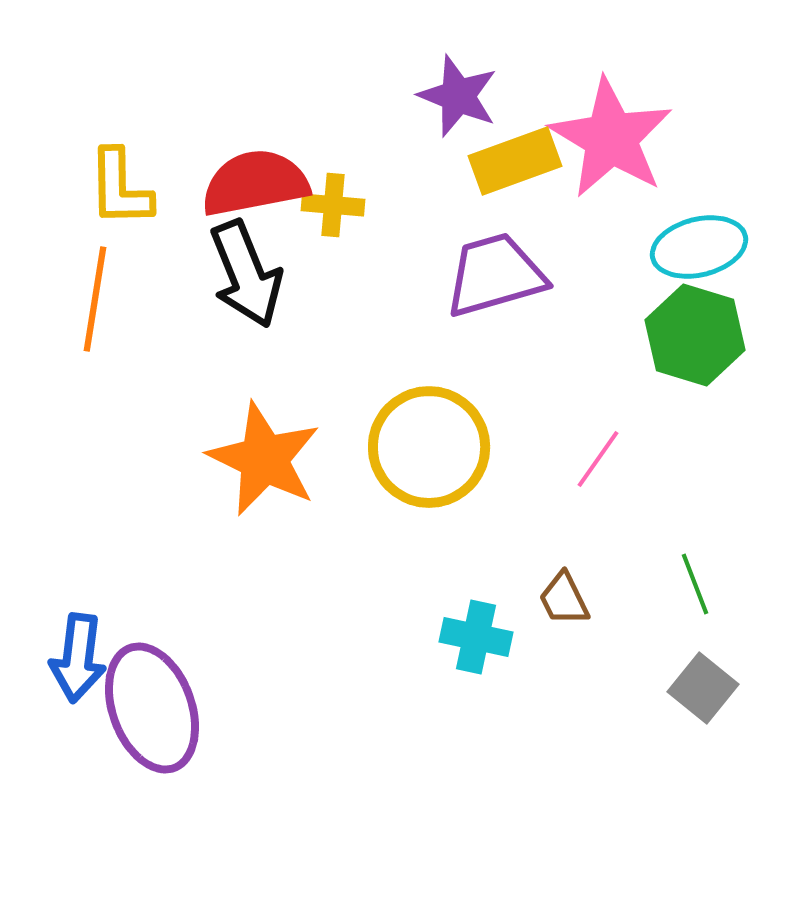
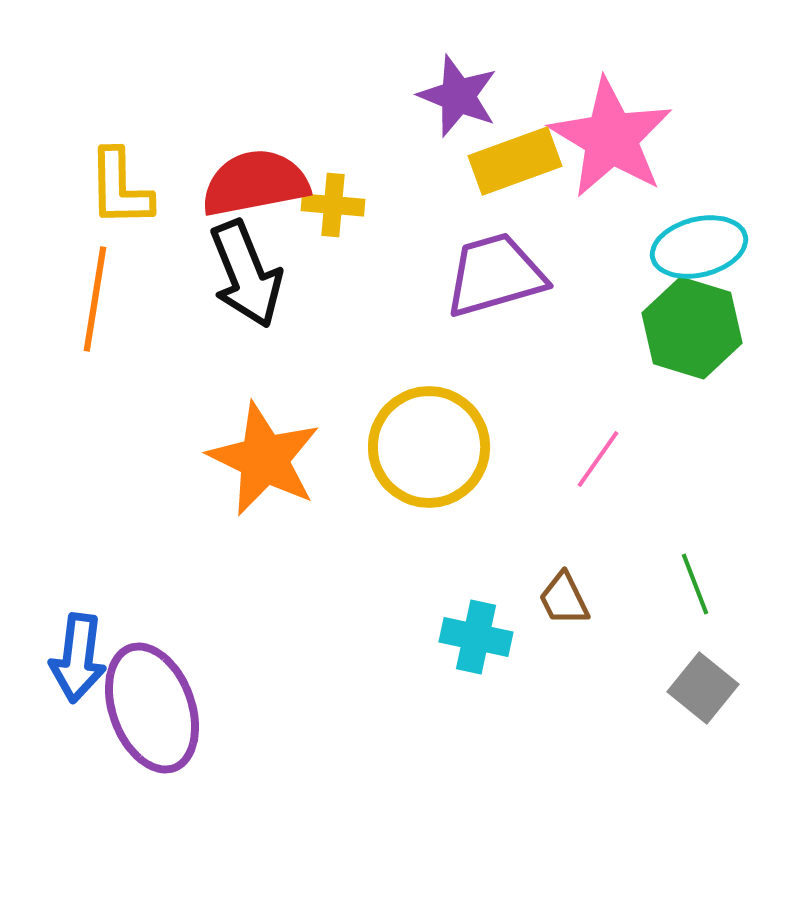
green hexagon: moved 3 px left, 7 px up
